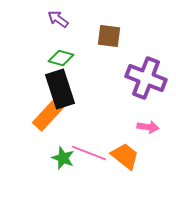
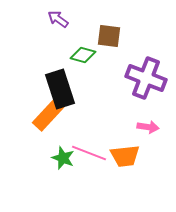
green diamond: moved 22 px right, 3 px up
orange trapezoid: rotated 136 degrees clockwise
